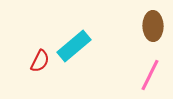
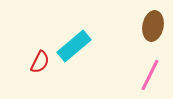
brown ellipse: rotated 12 degrees clockwise
red semicircle: moved 1 px down
